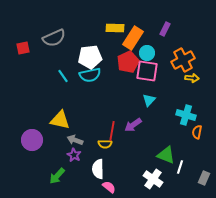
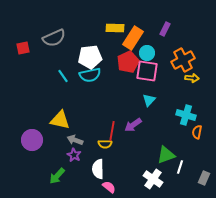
green triangle: rotated 42 degrees counterclockwise
